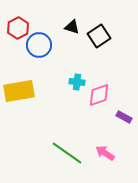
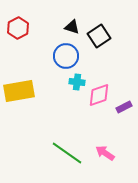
blue circle: moved 27 px right, 11 px down
purple rectangle: moved 10 px up; rotated 56 degrees counterclockwise
